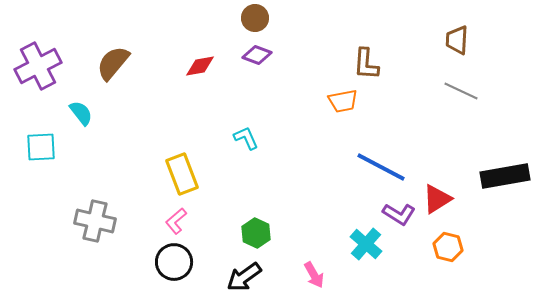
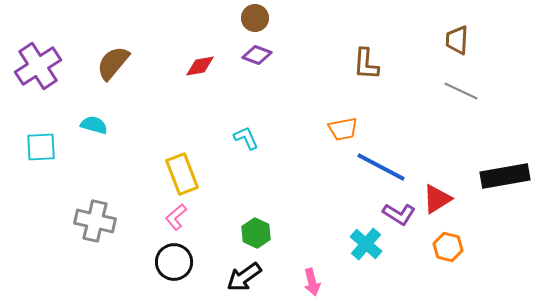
purple cross: rotated 6 degrees counterclockwise
orange trapezoid: moved 28 px down
cyan semicircle: moved 13 px right, 12 px down; rotated 36 degrees counterclockwise
pink L-shape: moved 4 px up
pink arrow: moved 2 px left, 7 px down; rotated 16 degrees clockwise
